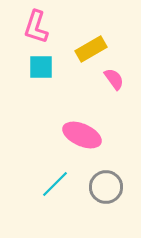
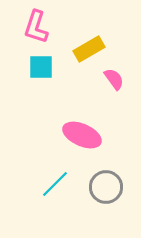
yellow rectangle: moved 2 px left
